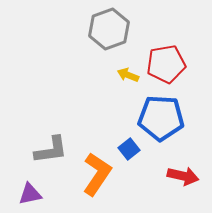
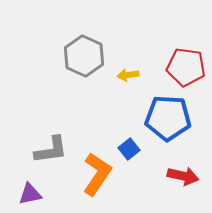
gray hexagon: moved 25 px left, 27 px down; rotated 15 degrees counterclockwise
red pentagon: moved 20 px right, 3 px down; rotated 18 degrees clockwise
yellow arrow: rotated 30 degrees counterclockwise
blue pentagon: moved 7 px right
